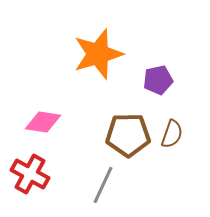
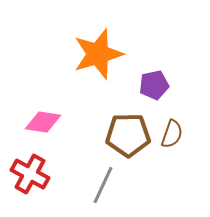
purple pentagon: moved 4 px left, 5 px down
